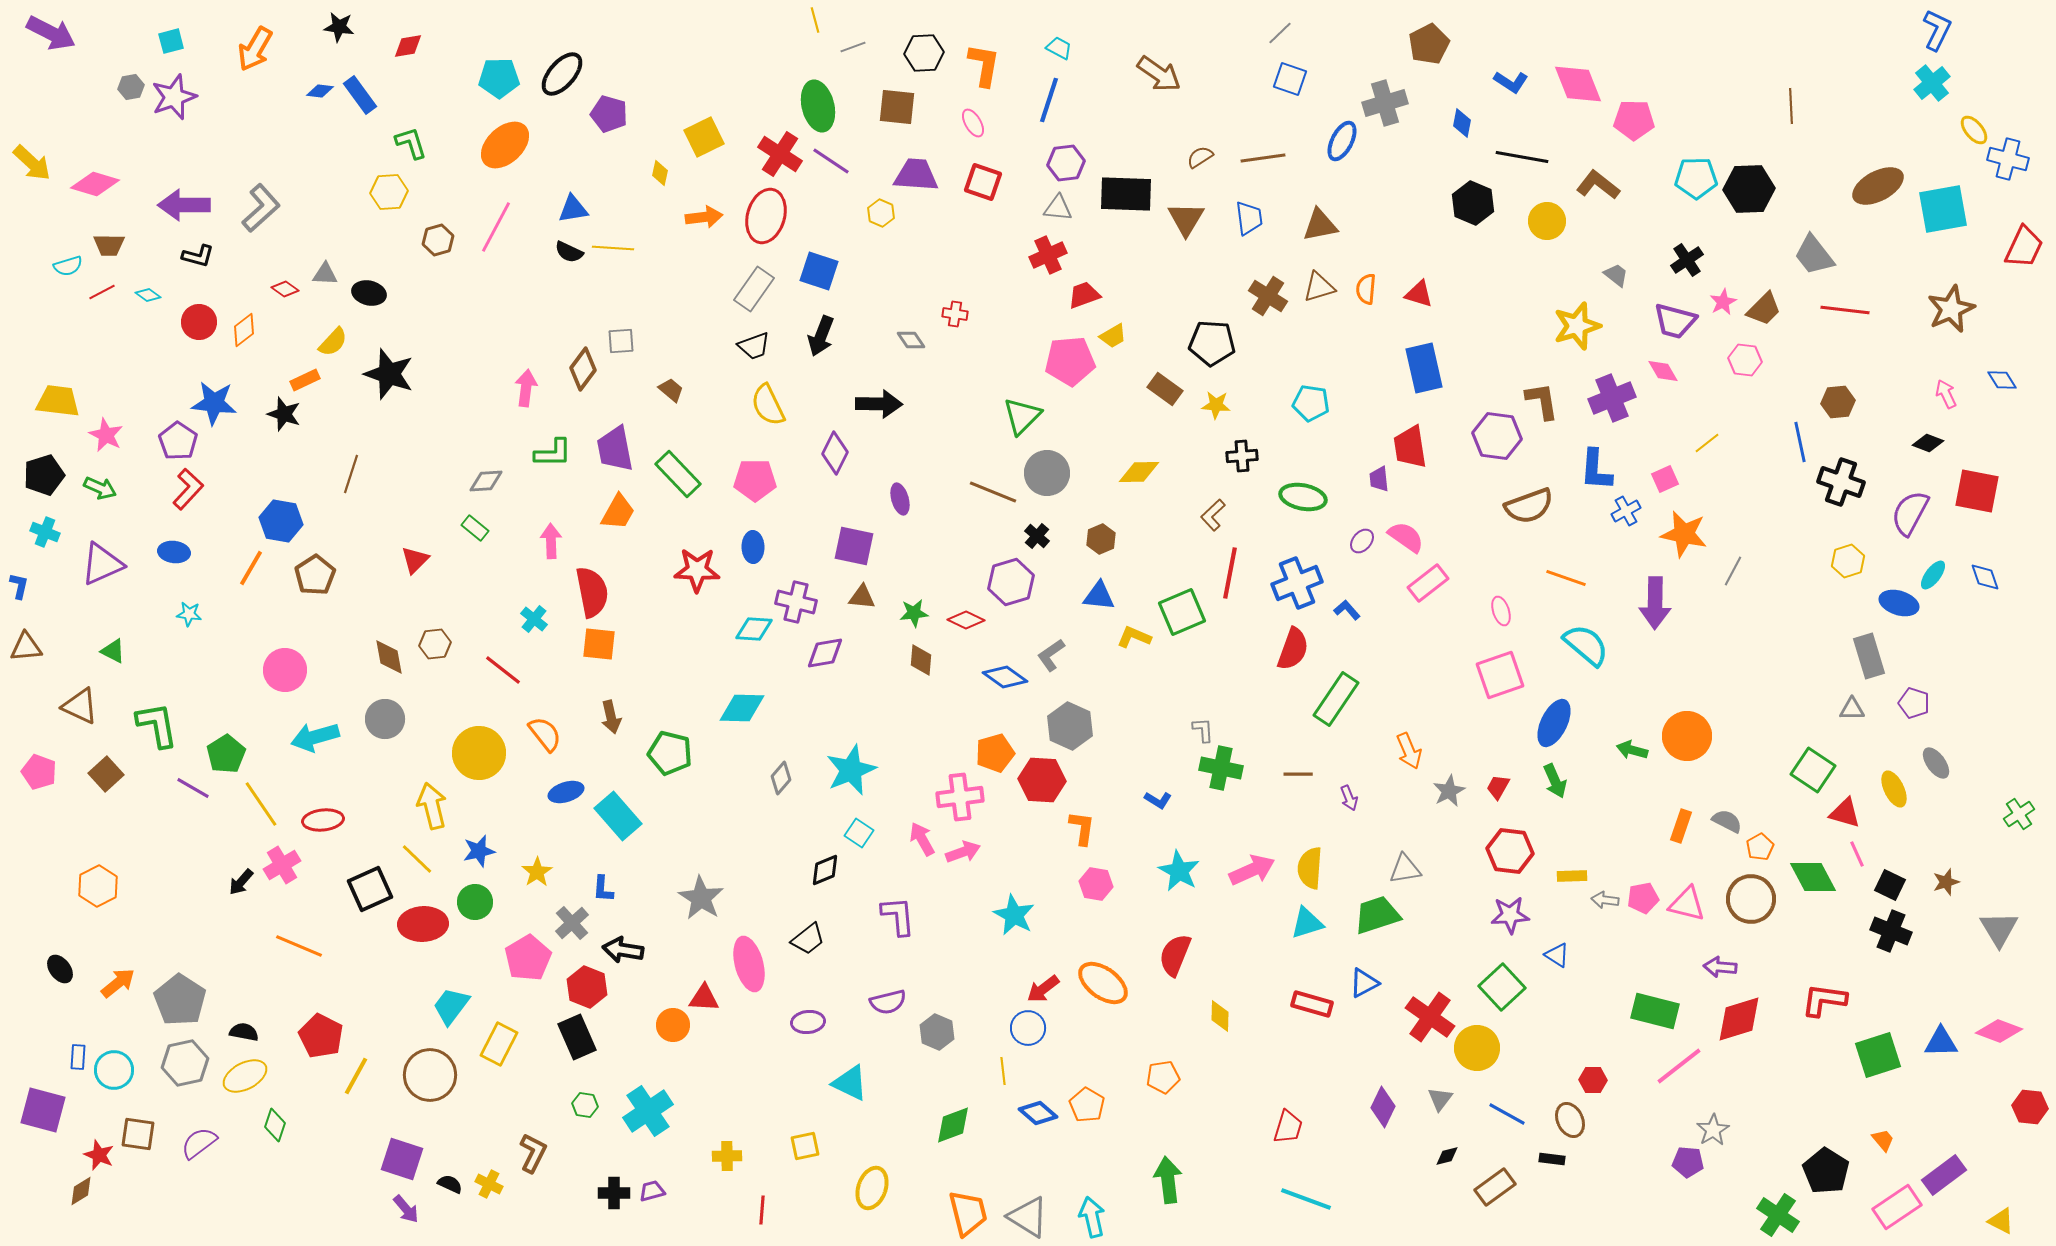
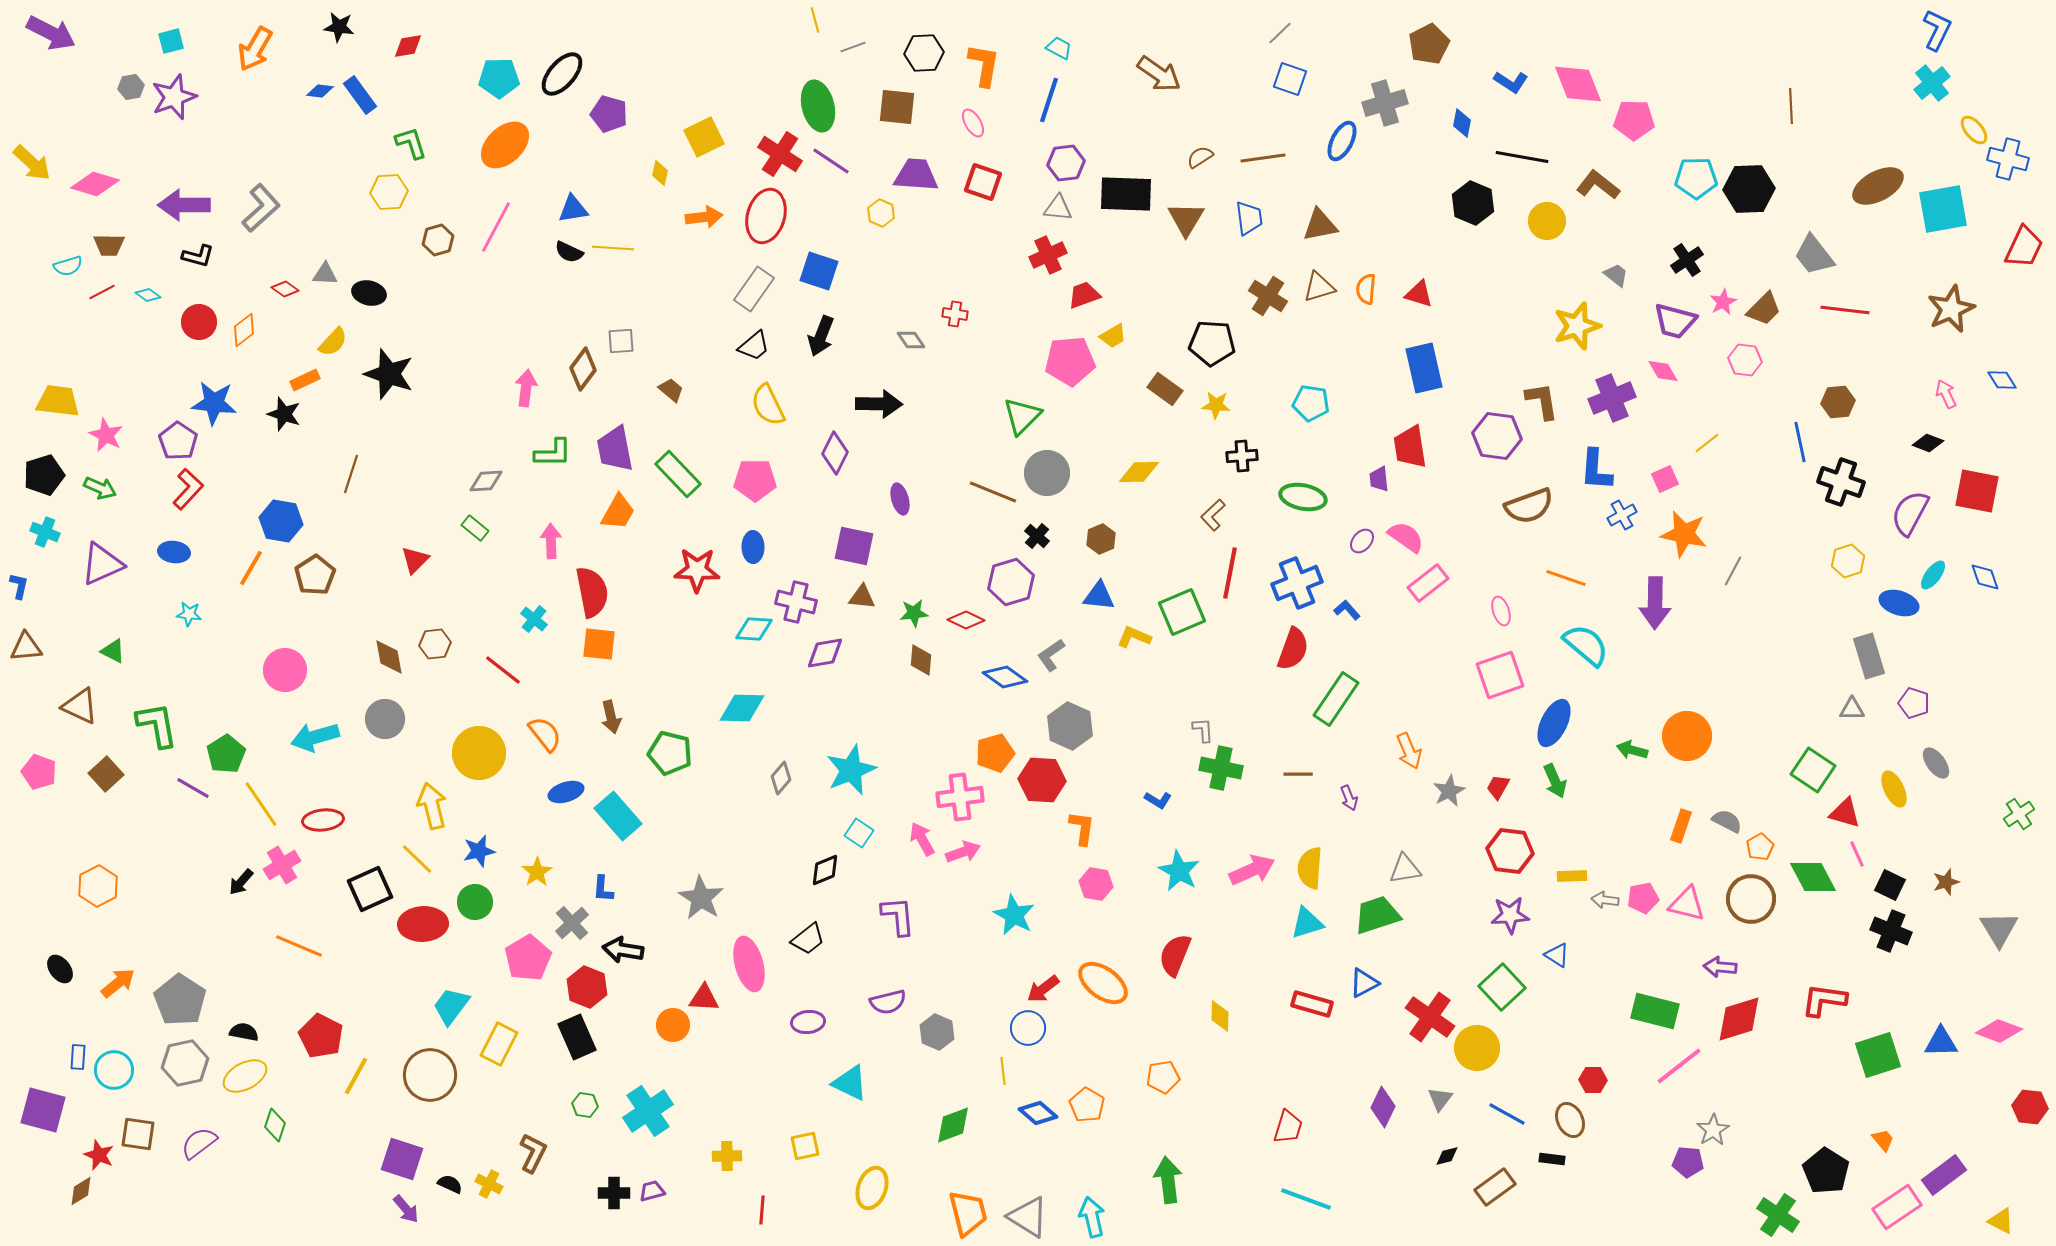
black trapezoid at (754, 346): rotated 20 degrees counterclockwise
blue cross at (1626, 511): moved 4 px left, 4 px down
